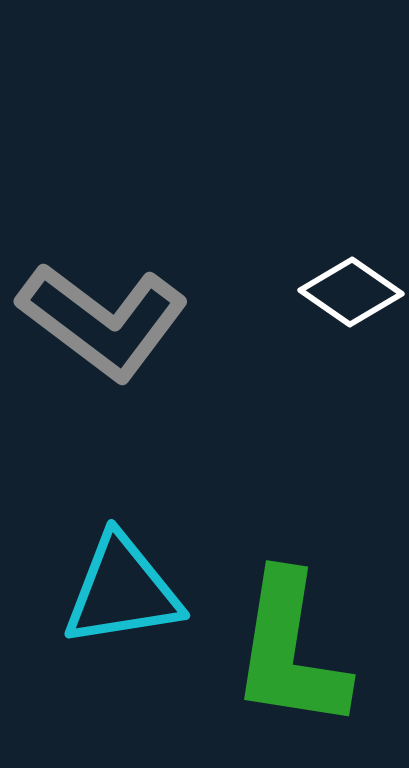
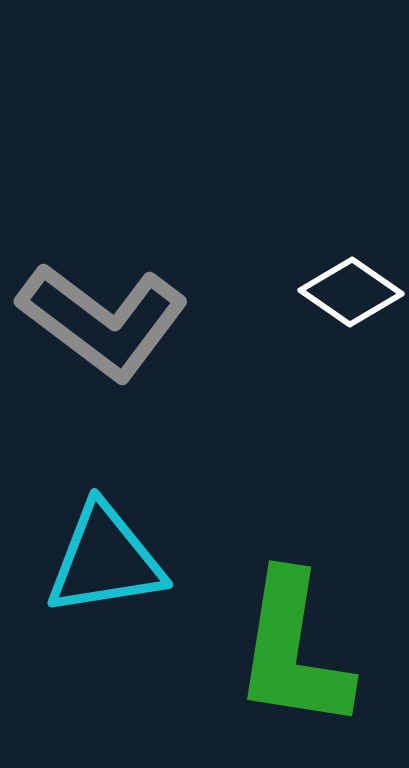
cyan triangle: moved 17 px left, 31 px up
green L-shape: moved 3 px right
